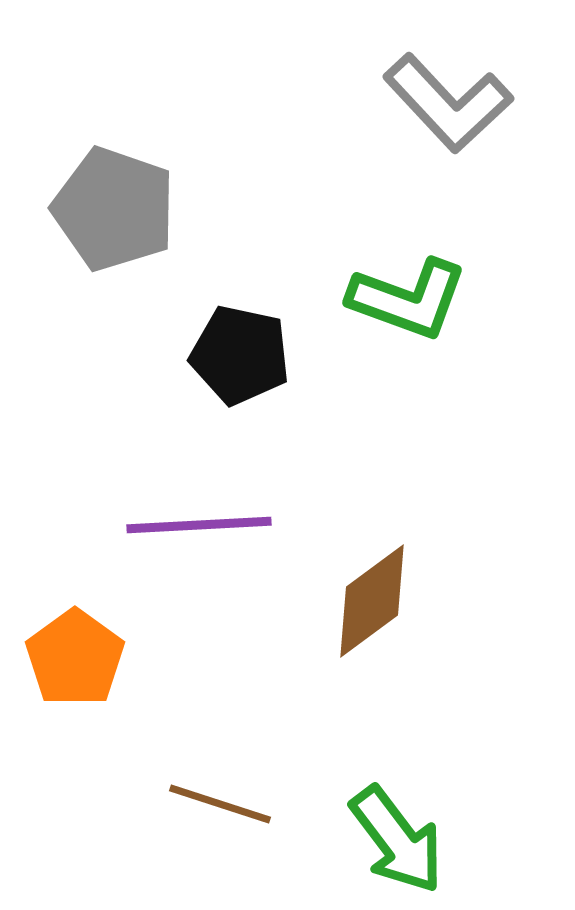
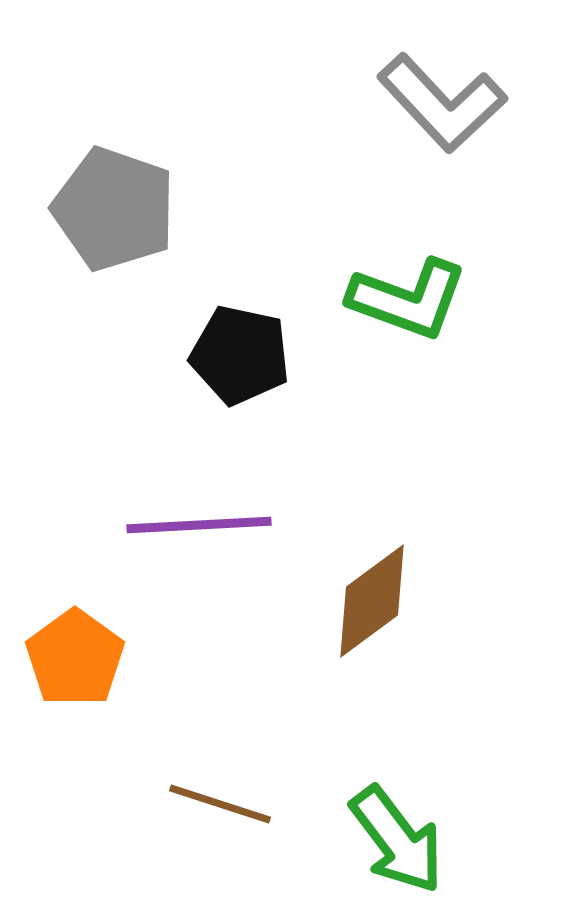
gray L-shape: moved 6 px left
